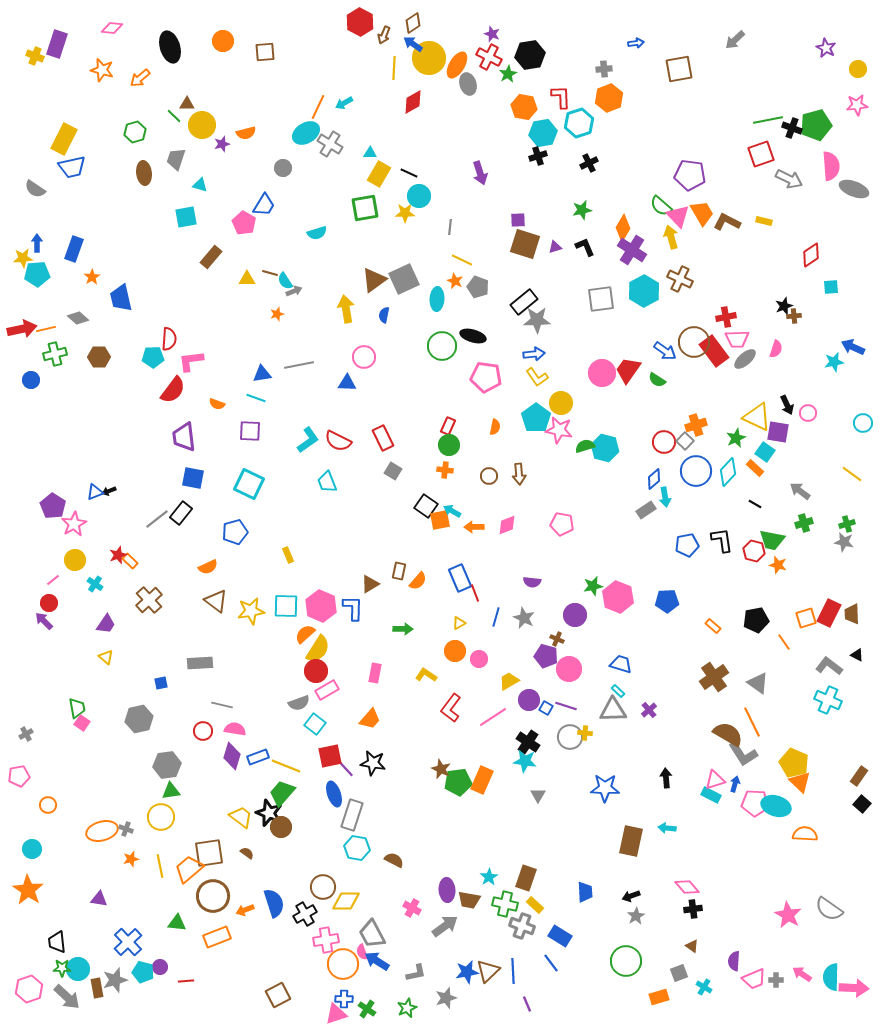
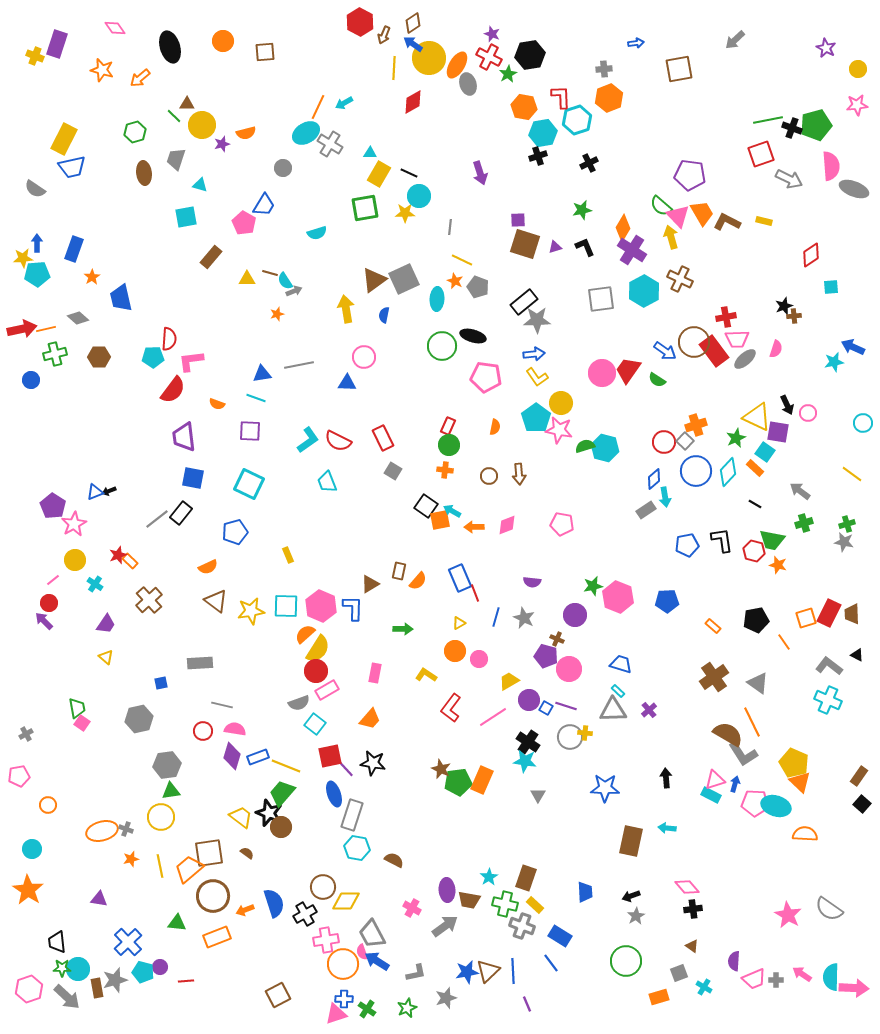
pink diamond at (112, 28): moved 3 px right; rotated 50 degrees clockwise
cyan hexagon at (579, 123): moved 2 px left, 3 px up
